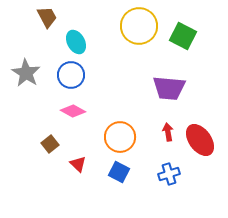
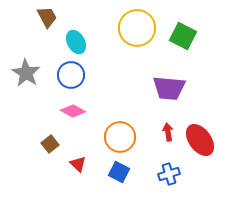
yellow circle: moved 2 px left, 2 px down
